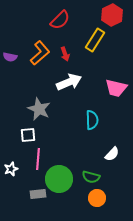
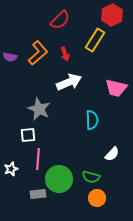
orange L-shape: moved 2 px left
